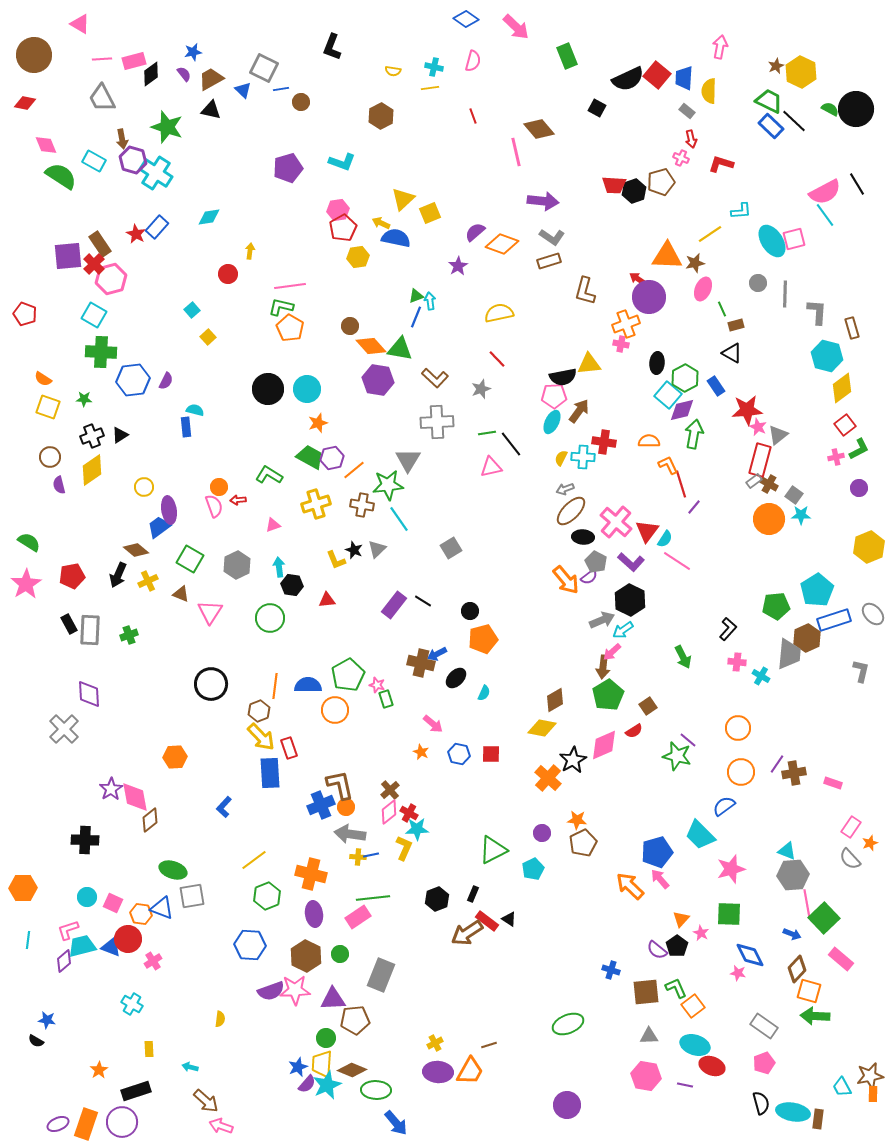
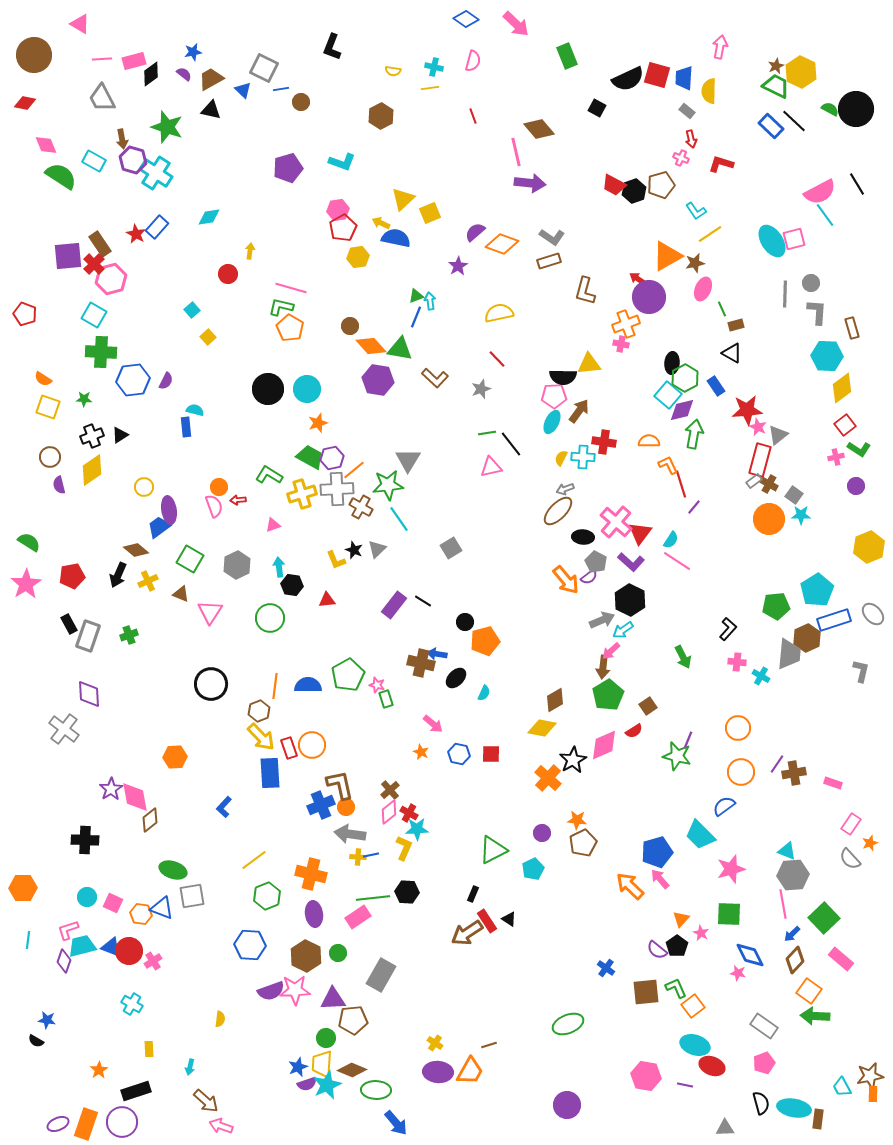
pink arrow at (516, 27): moved 3 px up
purple semicircle at (184, 74): rotated 14 degrees counterclockwise
red square at (657, 75): rotated 24 degrees counterclockwise
green trapezoid at (769, 101): moved 7 px right, 15 px up
brown pentagon at (661, 182): moved 3 px down
red trapezoid at (614, 185): rotated 25 degrees clockwise
pink semicircle at (825, 192): moved 5 px left
purple arrow at (543, 201): moved 13 px left, 18 px up
cyan L-shape at (741, 211): moved 45 px left; rotated 60 degrees clockwise
orange triangle at (667, 256): rotated 32 degrees counterclockwise
gray circle at (758, 283): moved 53 px right
pink line at (290, 286): moved 1 px right, 2 px down; rotated 24 degrees clockwise
cyan hexagon at (827, 356): rotated 12 degrees counterclockwise
black ellipse at (657, 363): moved 15 px right
black semicircle at (563, 377): rotated 12 degrees clockwise
gray cross at (437, 422): moved 100 px left, 67 px down
green L-shape at (859, 449): rotated 60 degrees clockwise
purple circle at (859, 488): moved 3 px left, 2 px up
yellow cross at (316, 504): moved 14 px left, 10 px up
brown cross at (362, 505): moved 1 px left, 2 px down; rotated 20 degrees clockwise
brown ellipse at (571, 511): moved 13 px left
red triangle at (647, 531): moved 7 px left, 2 px down
cyan semicircle at (665, 539): moved 6 px right, 1 px down
black circle at (470, 611): moved 5 px left, 11 px down
gray rectangle at (90, 630): moved 2 px left, 6 px down; rotated 16 degrees clockwise
orange pentagon at (483, 639): moved 2 px right, 2 px down
pink arrow at (612, 652): moved 1 px left, 1 px up
blue arrow at (437, 654): rotated 36 degrees clockwise
orange circle at (335, 710): moved 23 px left, 35 px down
gray cross at (64, 729): rotated 8 degrees counterclockwise
purple line at (688, 740): rotated 72 degrees clockwise
pink rectangle at (851, 827): moved 3 px up
black hexagon at (437, 899): moved 30 px left, 7 px up; rotated 25 degrees clockwise
pink line at (807, 904): moved 24 px left
red rectangle at (487, 921): rotated 20 degrees clockwise
blue arrow at (792, 934): rotated 114 degrees clockwise
red circle at (128, 939): moved 1 px right, 12 px down
green circle at (340, 954): moved 2 px left, 1 px up
purple diamond at (64, 961): rotated 30 degrees counterclockwise
brown diamond at (797, 969): moved 2 px left, 9 px up
blue cross at (611, 970): moved 5 px left, 2 px up; rotated 18 degrees clockwise
gray rectangle at (381, 975): rotated 8 degrees clockwise
orange square at (809, 991): rotated 20 degrees clockwise
brown pentagon at (355, 1020): moved 2 px left
gray triangle at (649, 1036): moved 76 px right, 92 px down
yellow cross at (435, 1043): rotated 28 degrees counterclockwise
cyan arrow at (190, 1067): rotated 91 degrees counterclockwise
purple semicircle at (307, 1084): rotated 30 degrees clockwise
cyan ellipse at (793, 1112): moved 1 px right, 4 px up
